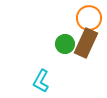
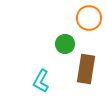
brown rectangle: moved 26 px down; rotated 16 degrees counterclockwise
